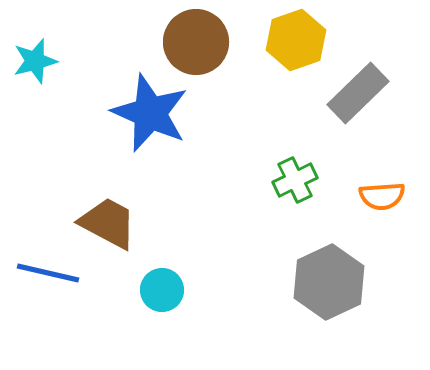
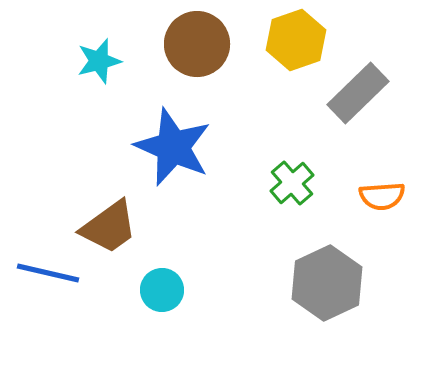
brown circle: moved 1 px right, 2 px down
cyan star: moved 64 px right
blue star: moved 23 px right, 34 px down
green cross: moved 3 px left, 3 px down; rotated 15 degrees counterclockwise
brown trapezoid: moved 1 px right, 4 px down; rotated 116 degrees clockwise
gray hexagon: moved 2 px left, 1 px down
